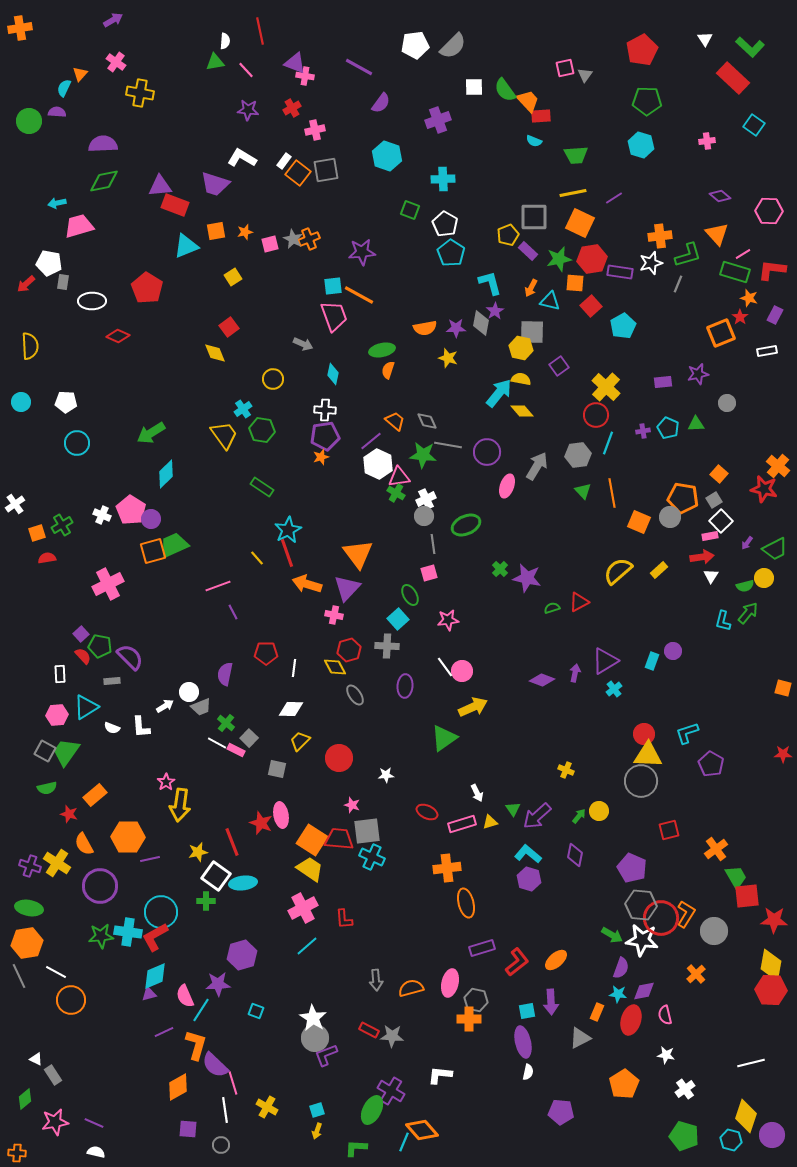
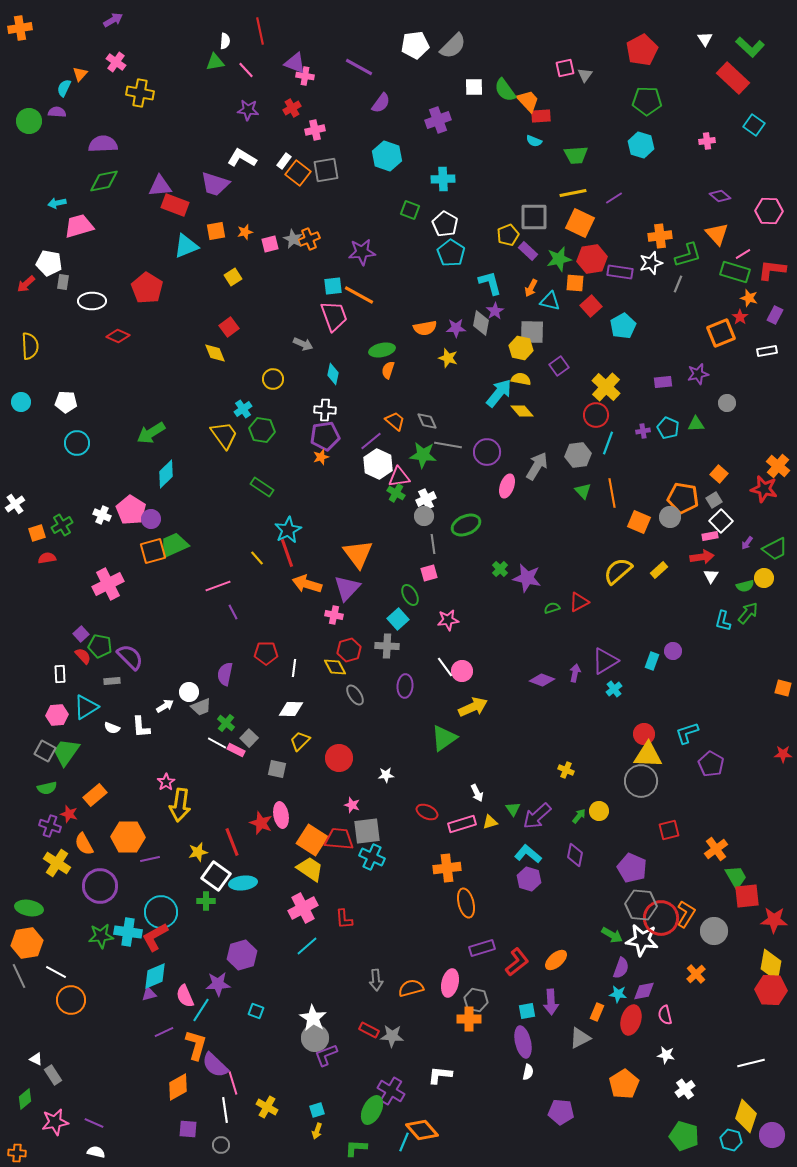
purple cross at (30, 866): moved 20 px right, 40 px up
